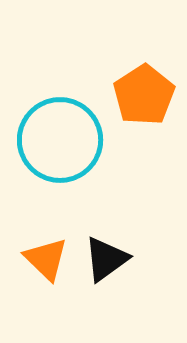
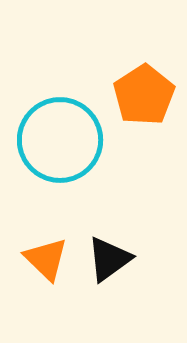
black triangle: moved 3 px right
